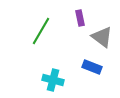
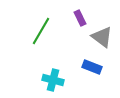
purple rectangle: rotated 14 degrees counterclockwise
